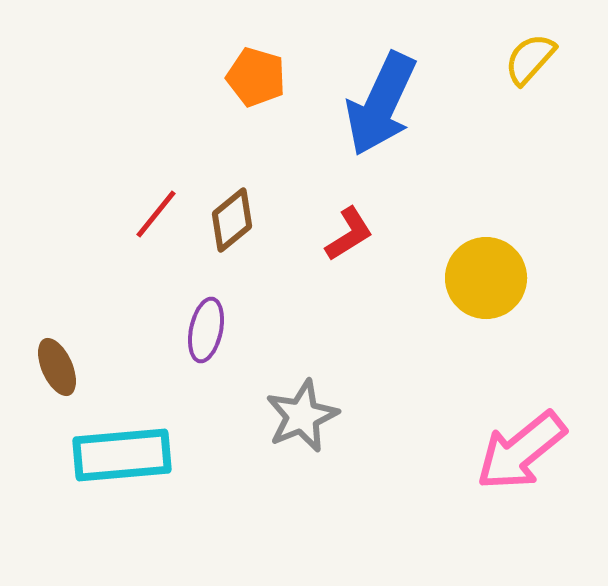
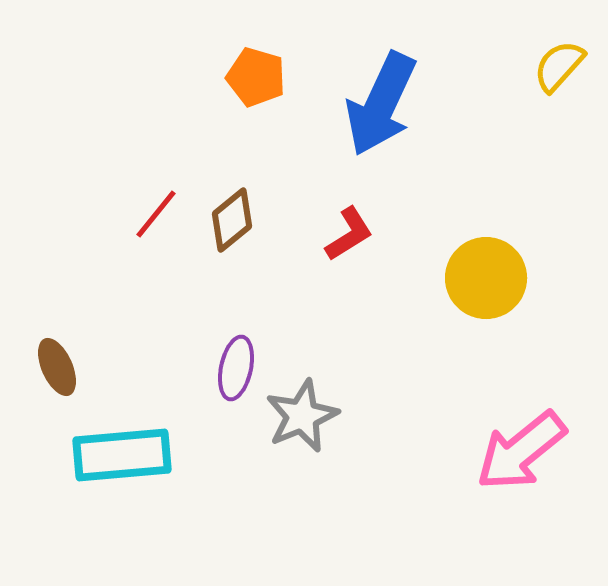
yellow semicircle: moved 29 px right, 7 px down
purple ellipse: moved 30 px right, 38 px down
